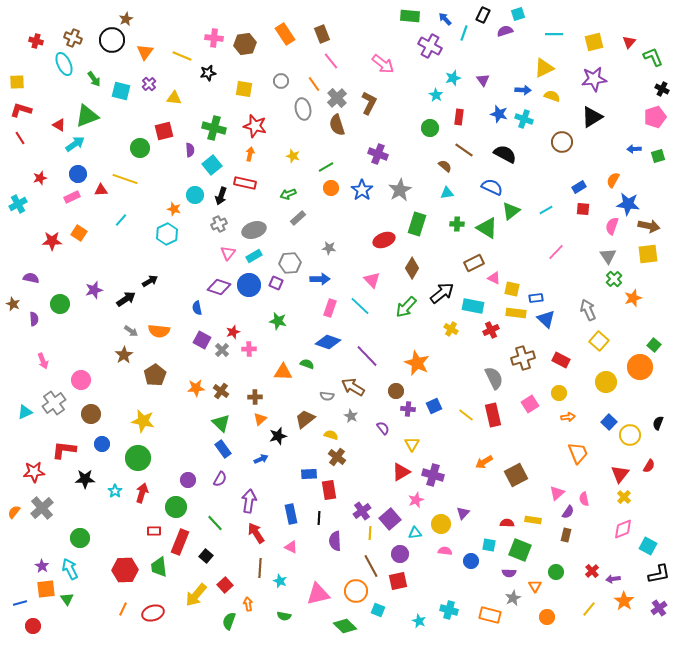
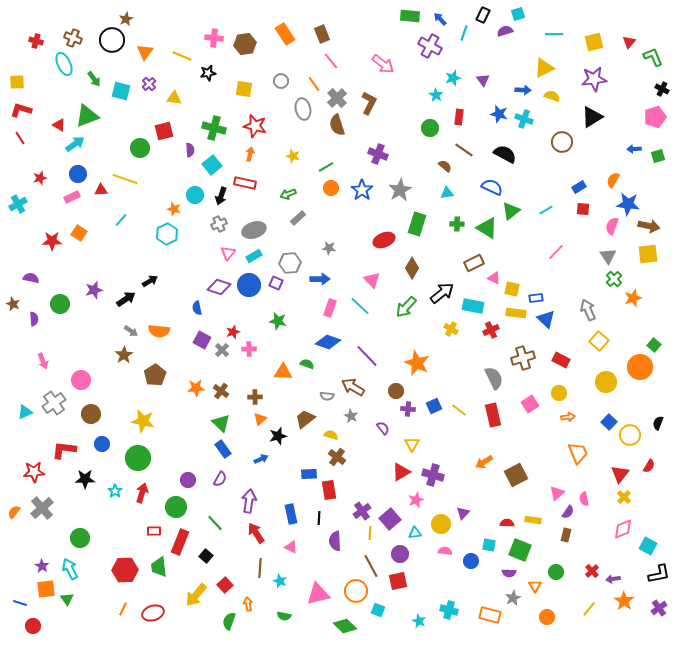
blue arrow at (445, 19): moved 5 px left
yellow line at (466, 415): moved 7 px left, 5 px up
blue line at (20, 603): rotated 32 degrees clockwise
